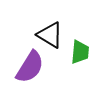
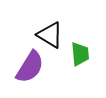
green trapezoid: moved 2 px down; rotated 10 degrees counterclockwise
